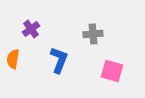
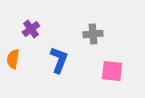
pink square: rotated 10 degrees counterclockwise
